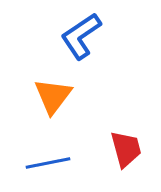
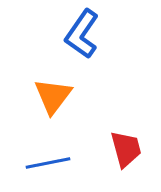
blue L-shape: moved 1 px right, 2 px up; rotated 21 degrees counterclockwise
